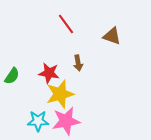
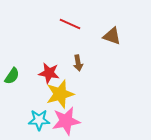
red line: moved 4 px right; rotated 30 degrees counterclockwise
cyan star: moved 1 px right, 1 px up
